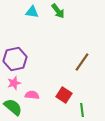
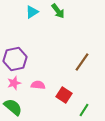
cyan triangle: rotated 40 degrees counterclockwise
pink semicircle: moved 6 px right, 10 px up
green line: moved 2 px right; rotated 40 degrees clockwise
